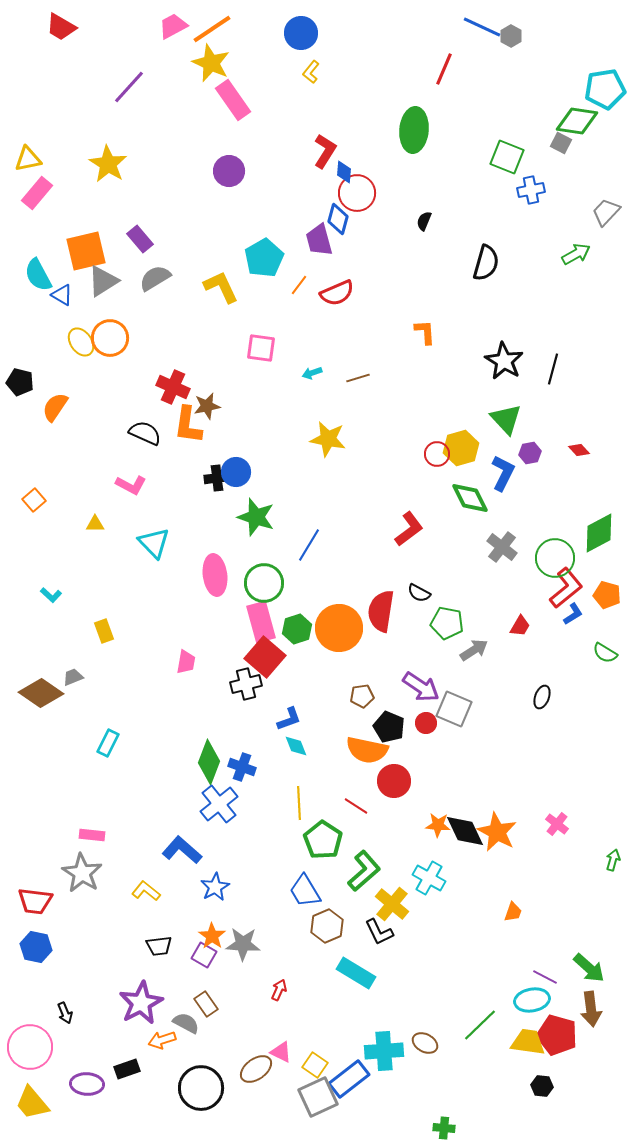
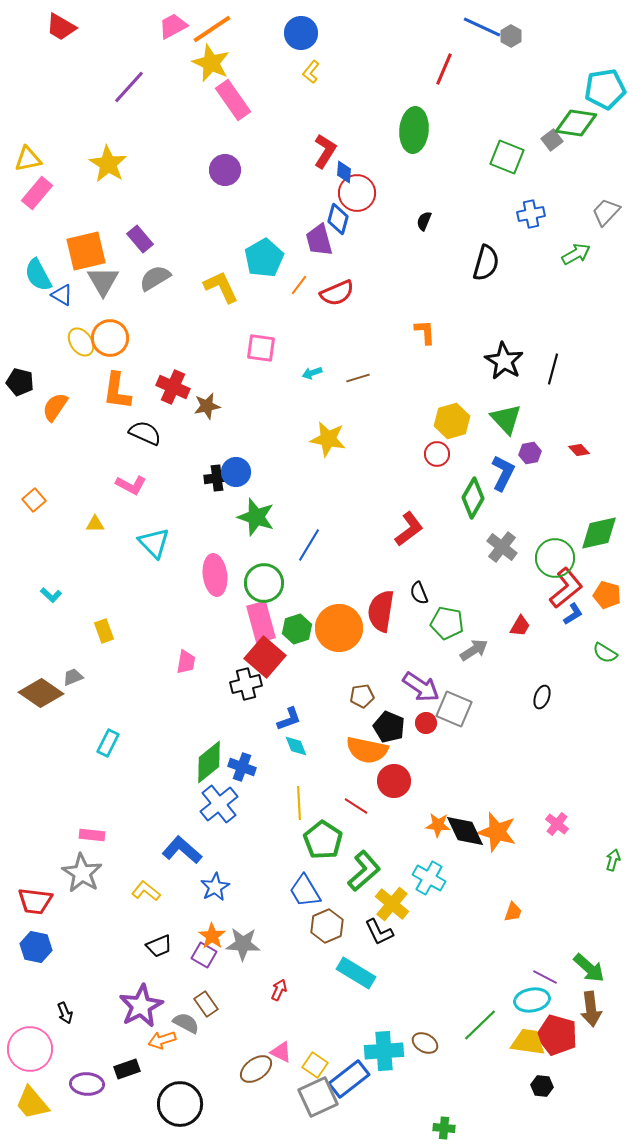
green diamond at (577, 121): moved 1 px left, 2 px down
gray square at (561, 143): moved 9 px left, 3 px up; rotated 25 degrees clockwise
purple circle at (229, 171): moved 4 px left, 1 px up
blue cross at (531, 190): moved 24 px down
gray triangle at (103, 281): rotated 28 degrees counterclockwise
orange L-shape at (188, 425): moved 71 px left, 34 px up
yellow hexagon at (461, 448): moved 9 px left, 27 px up
green diamond at (470, 498): moved 3 px right; rotated 57 degrees clockwise
green diamond at (599, 533): rotated 15 degrees clockwise
black semicircle at (419, 593): rotated 40 degrees clockwise
green diamond at (209, 762): rotated 30 degrees clockwise
orange star at (497, 832): rotated 12 degrees counterclockwise
black trapezoid at (159, 946): rotated 16 degrees counterclockwise
purple star at (141, 1003): moved 3 px down
pink circle at (30, 1047): moved 2 px down
black circle at (201, 1088): moved 21 px left, 16 px down
